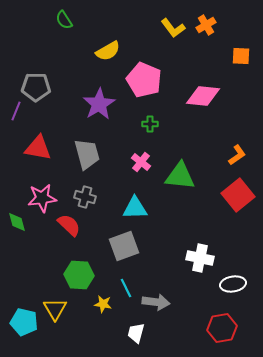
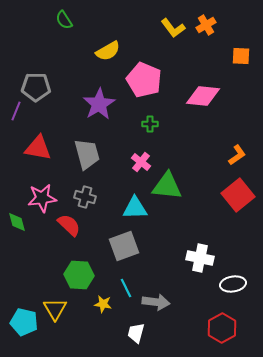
green triangle: moved 13 px left, 10 px down
red hexagon: rotated 20 degrees counterclockwise
